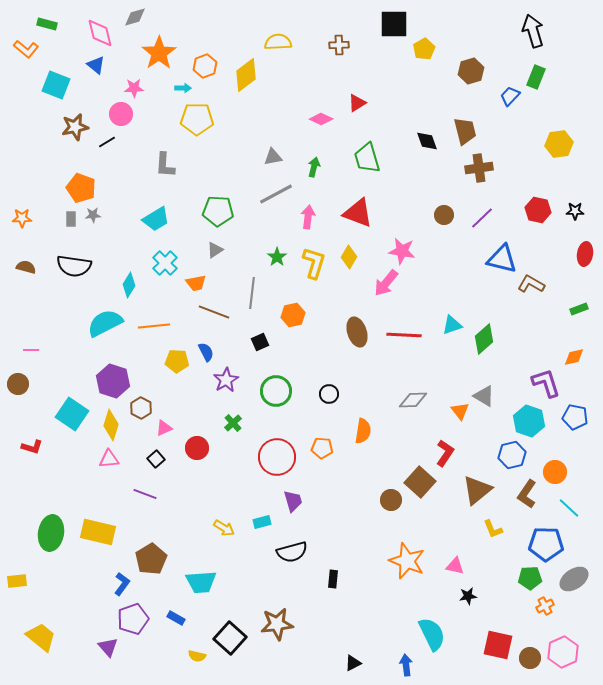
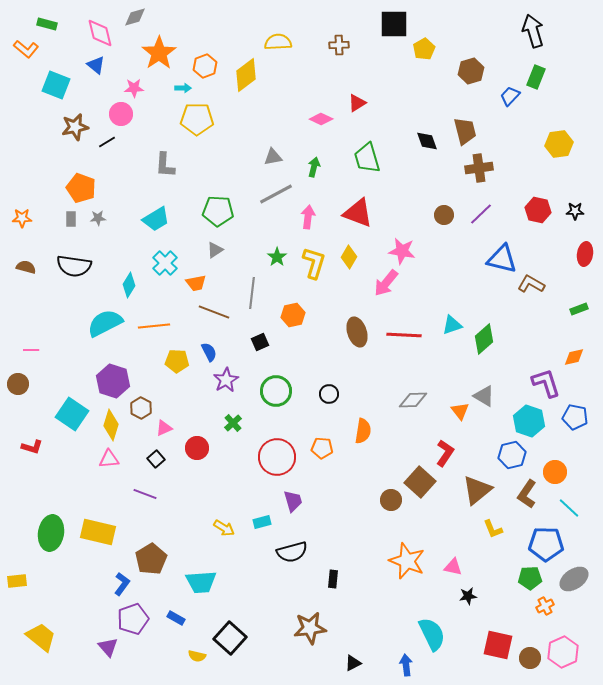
gray star at (93, 215): moved 5 px right, 3 px down
purple line at (482, 218): moved 1 px left, 4 px up
blue semicircle at (206, 352): moved 3 px right
pink triangle at (455, 566): moved 2 px left, 1 px down
brown star at (277, 624): moved 33 px right, 4 px down
